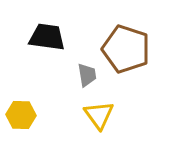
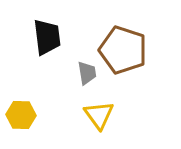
black trapezoid: rotated 75 degrees clockwise
brown pentagon: moved 3 px left, 1 px down
gray trapezoid: moved 2 px up
